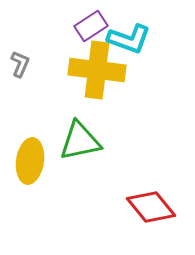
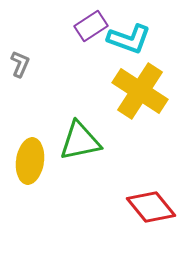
yellow cross: moved 43 px right, 21 px down; rotated 26 degrees clockwise
